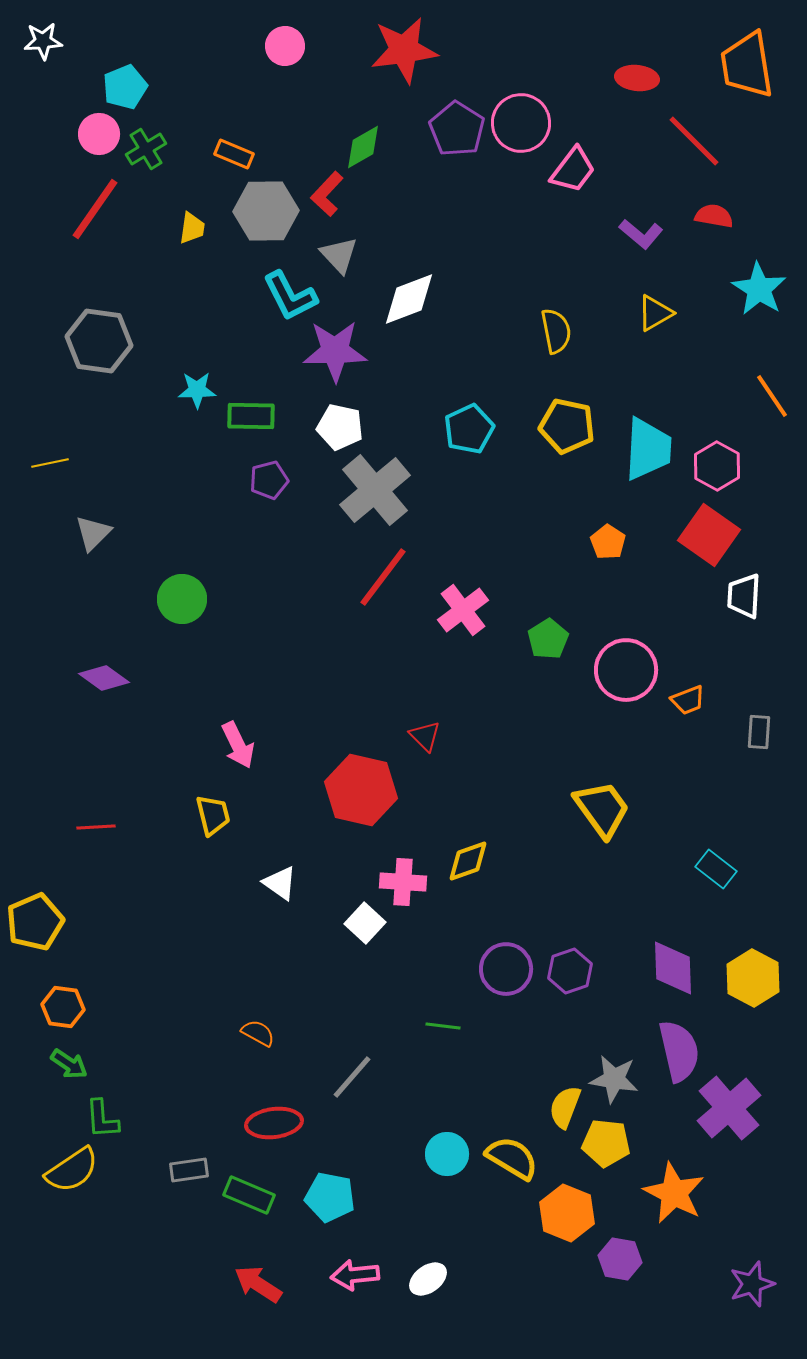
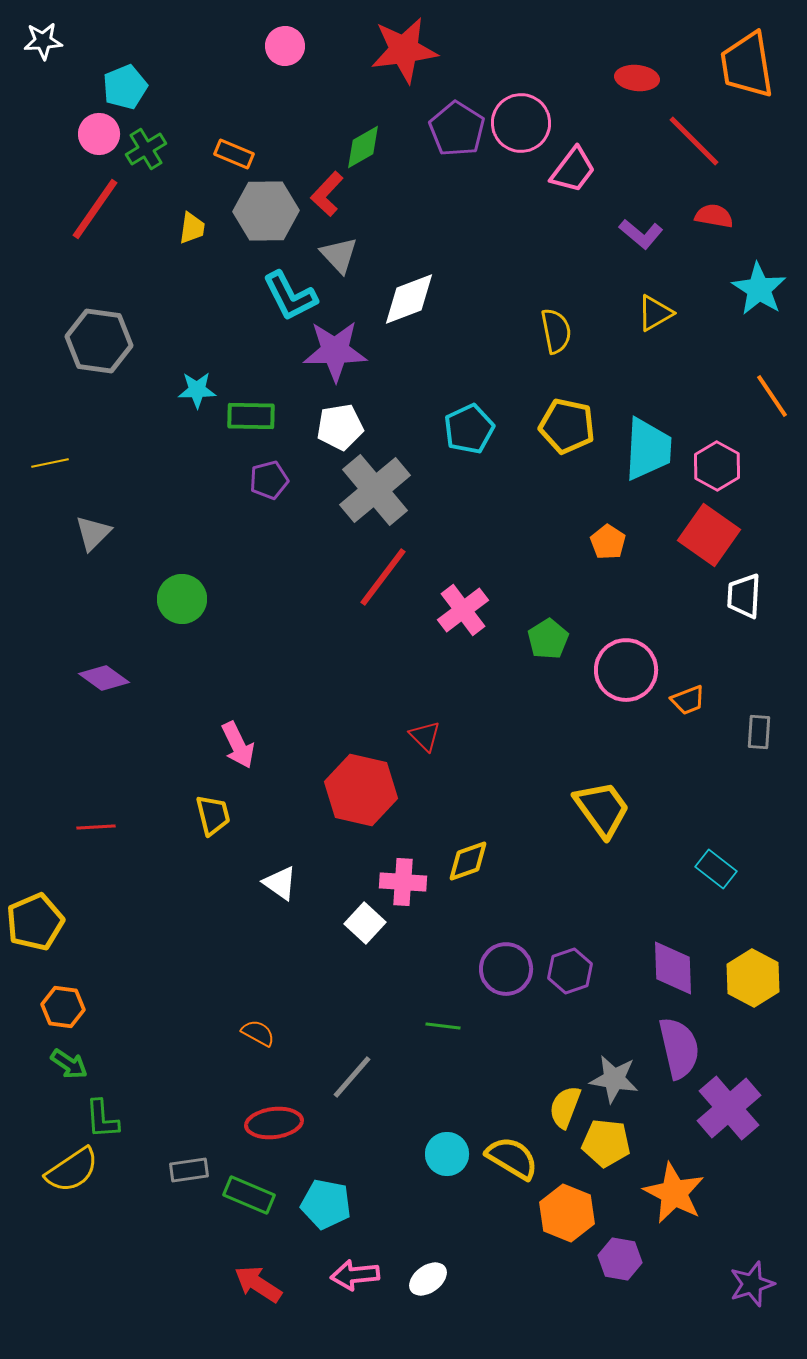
white pentagon at (340, 427): rotated 21 degrees counterclockwise
purple semicircle at (679, 1051): moved 3 px up
cyan pentagon at (330, 1197): moved 4 px left, 7 px down
